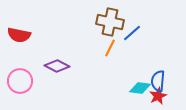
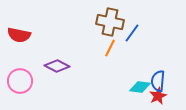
blue line: rotated 12 degrees counterclockwise
cyan diamond: moved 1 px up
